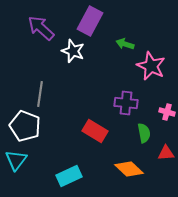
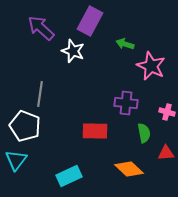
red rectangle: rotated 30 degrees counterclockwise
